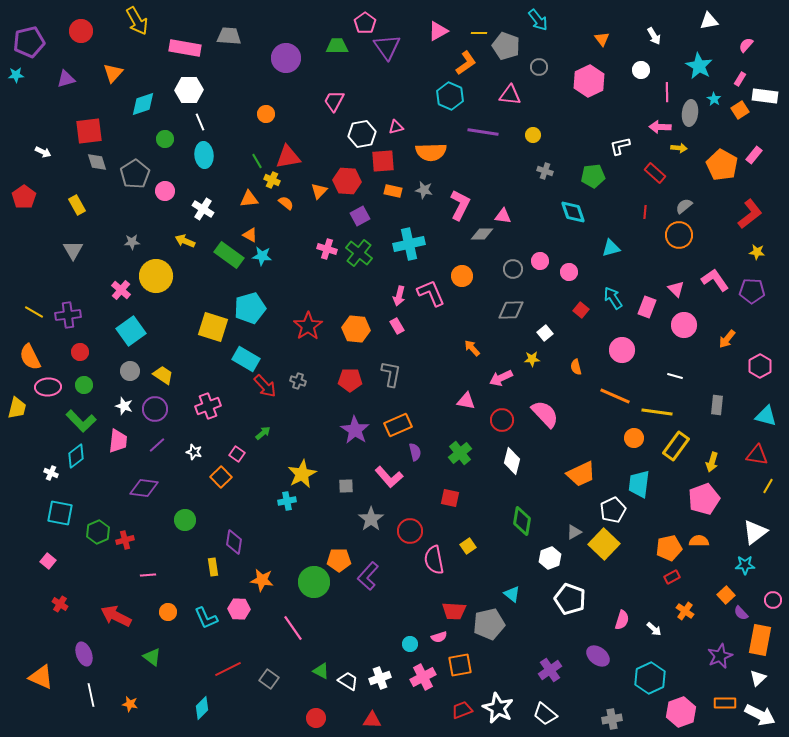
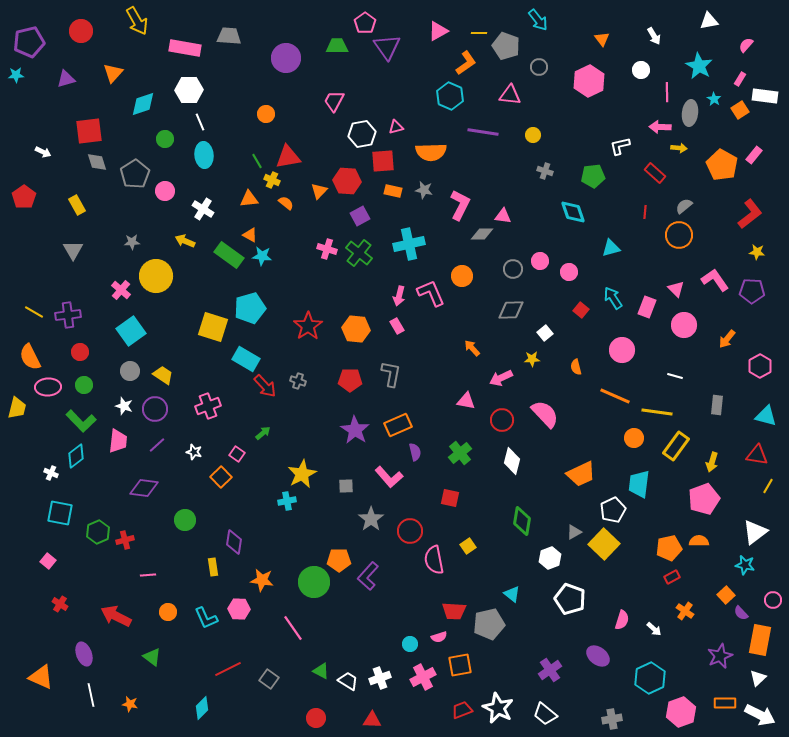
cyan star at (745, 565): rotated 12 degrees clockwise
